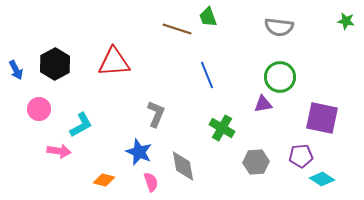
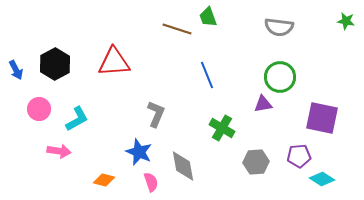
cyan L-shape: moved 4 px left, 6 px up
purple pentagon: moved 2 px left
